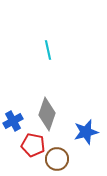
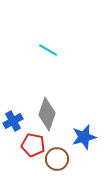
cyan line: rotated 48 degrees counterclockwise
blue star: moved 2 px left, 5 px down
